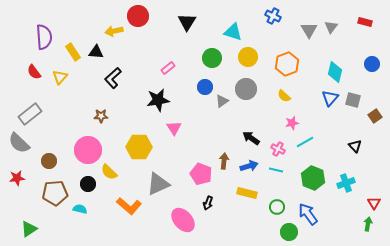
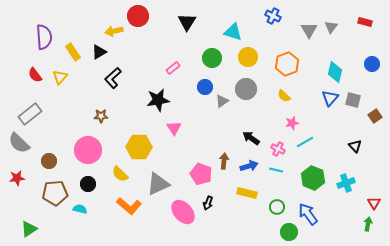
black triangle at (96, 52): moved 3 px right; rotated 35 degrees counterclockwise
pink rectangle at (168, 68): moved 5 px right
red semicircle at (34, 72): moved 1 px right, 3 px down
yellow semicircle at (109, 172): moved 11 px right, 2 px down
pink ellipse at (183, 220): moved 8 px up
